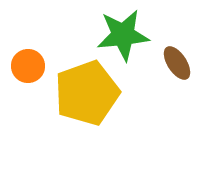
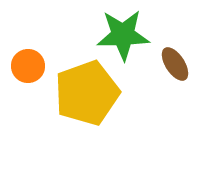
green star: rotated 4 degrees clockwise
brown ellipse: moved 2 px left, 1 px down
